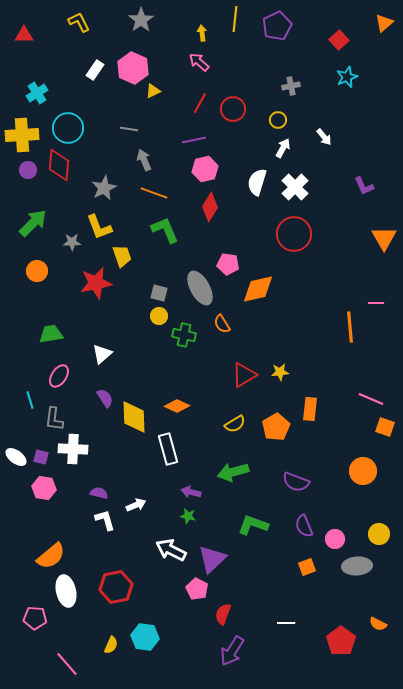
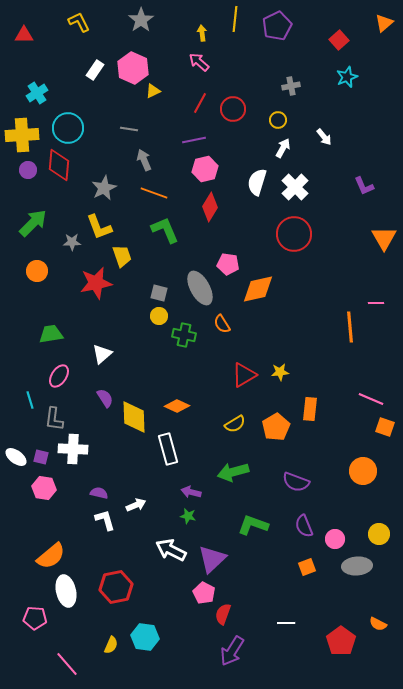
pink pentagon at (197, 589): moved 7 px right, 4 px down
